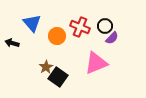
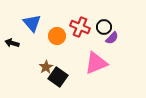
black circle: moved 1 px left, 1 px down
